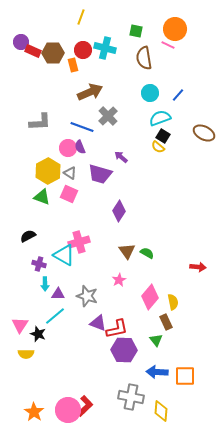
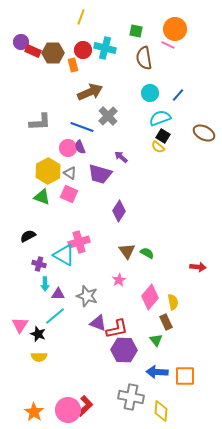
yellow semicircle at (26, 354): moved 13 px right, 3 px down
